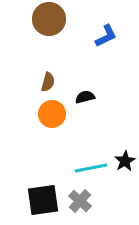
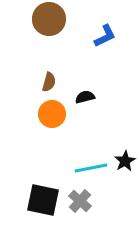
blue L-shape: moved 1 px left
brown semicircle: moved 1 px right
black square: rotated 20 degrees clockwise
